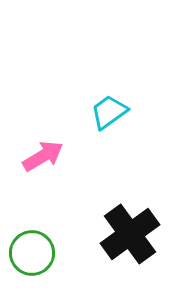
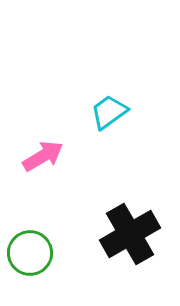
black cross: rotated 6 degrees clockwise
green circle: moved 2 px left
